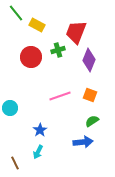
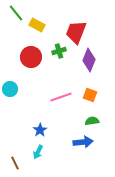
green cross: moved 1 px right, 1 px down
pink line: moved 1 px right, 1 px down
cyan circle: moved 19 px up
green semicircle: rotated 24 degrees clockwise
